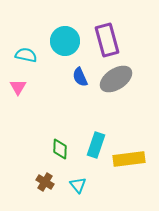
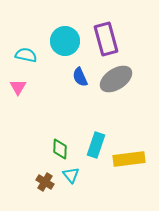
purple rectangle: moved 1 px left, 1 px up
cyan triangle: moved 7 px left, 10 px up
